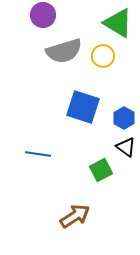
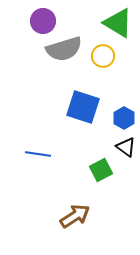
purple circle: moved 6 px down
gray semicircle: moved 2 px up
